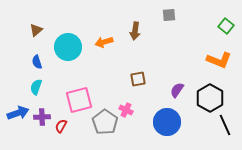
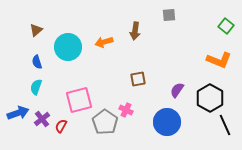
purple cross: moved 2 px down; rotated 35 degrees counterclockwise
